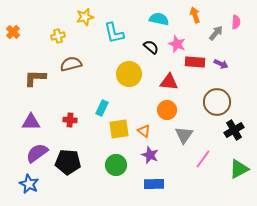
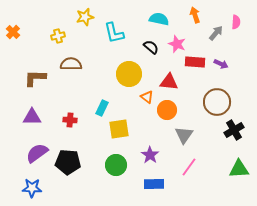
brown semicircle: rotated 15 degrees clockwise
purple triangle: moved 1 px right, 5 px up
orange triangle: moved 3 px right, 34 px up
purple star: rotated 12 degrees clockwise
pink line: moved 14 px left, 8 px down
green triangle: rotated 25 degrees clockwise
blue star: moved 3 px right, 4 px down; rotated 24 degrees counterclockwise
